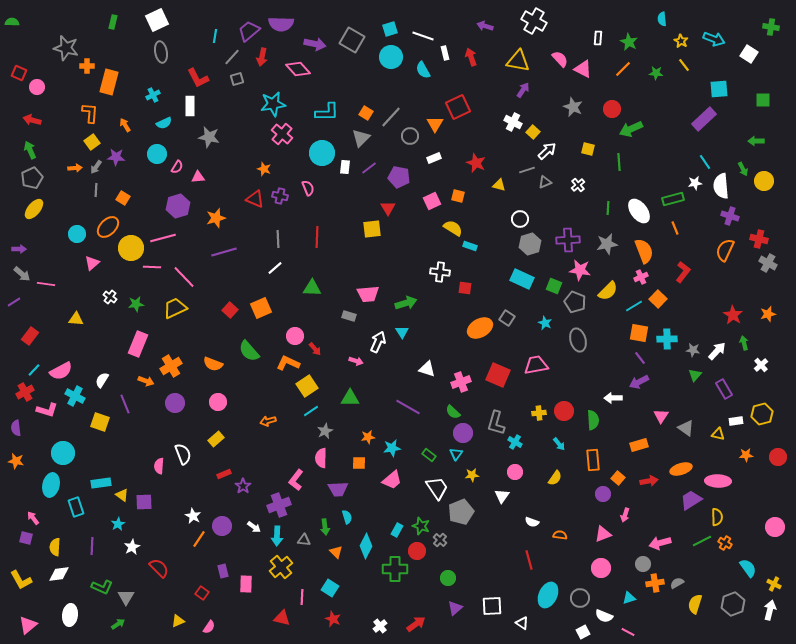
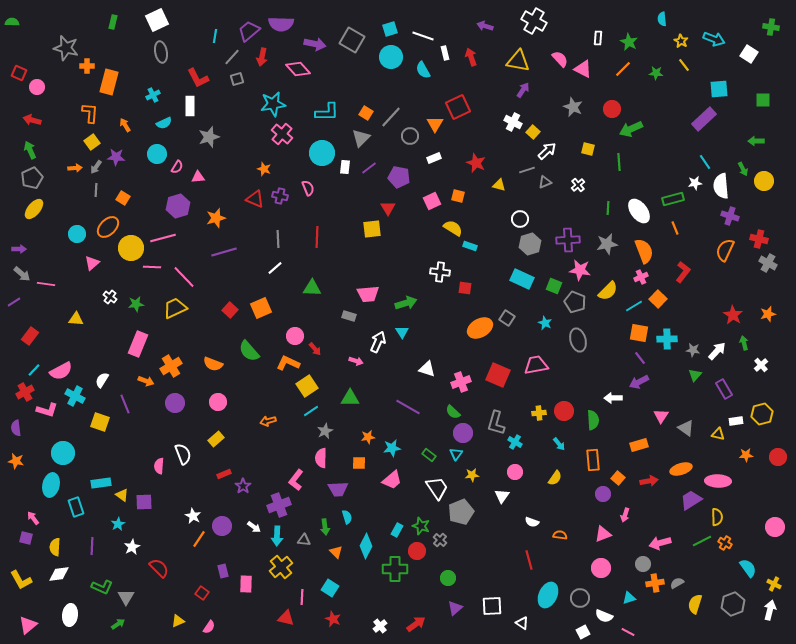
gray star at (209, 137): rotated 30 degrees counterclockwise
red triangle at (282, 618): moved 4 px right
